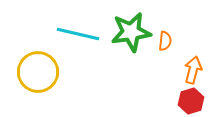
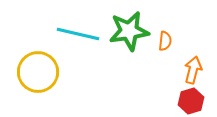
green star: moved 2 px left, 1 px up
